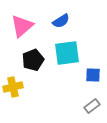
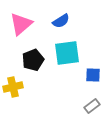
pink triangle: moved 1 px left, 2 px up
